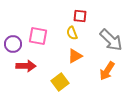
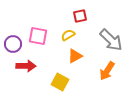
red square: rotated 16 degrees counterclockwise
yellow semicircle: moved 4 px left, 2 px down; rotated 80 degrees clockwise
yellow square: rotated 24 degrees counterclockwise
